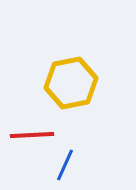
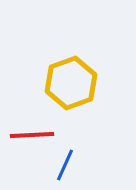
yellow hexagon: rotated 9 degrees counterclockwise
